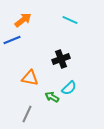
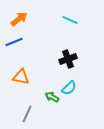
orange arrow: moved 4 px left, 1 px up
blue line: moved 2 px right, 2 px down
black cross: moved 7 px right
orange triangle: moved 9 px left, 1 px up
